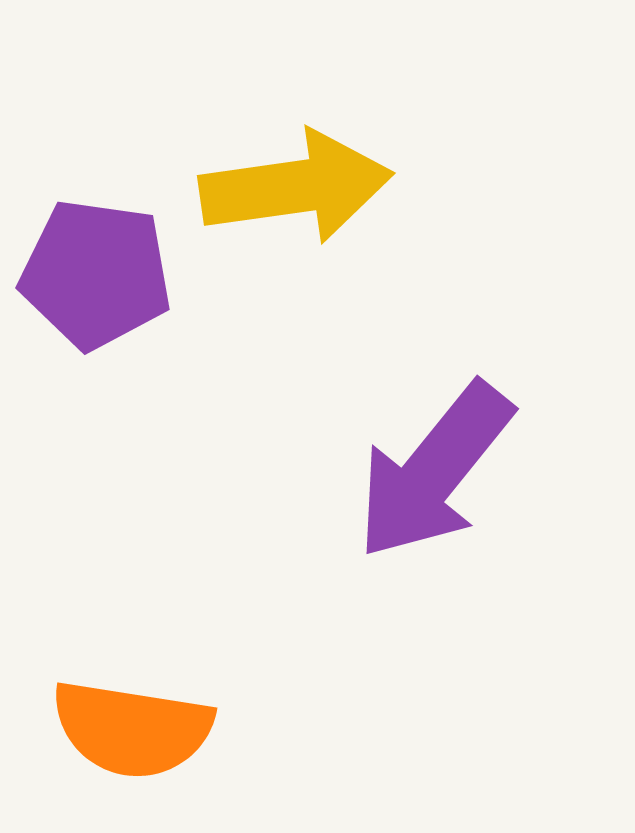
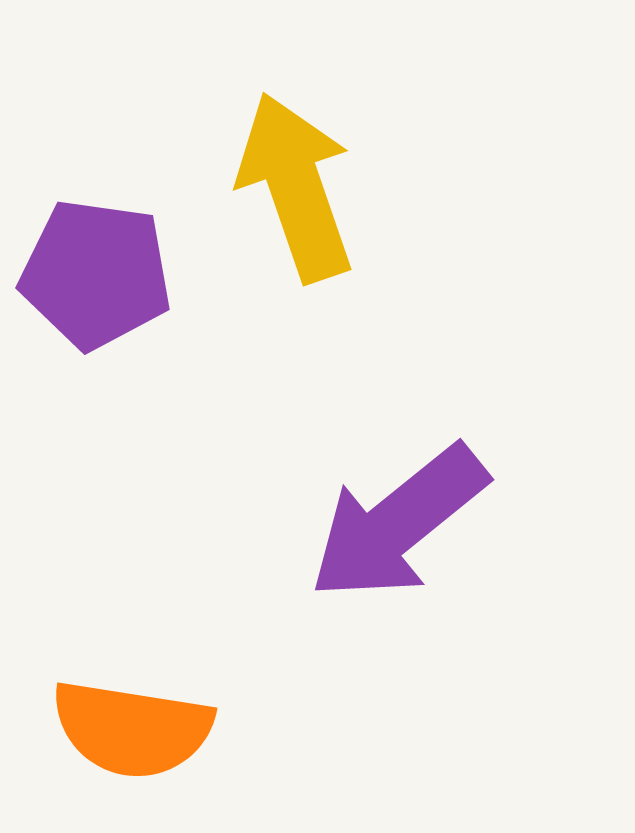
yellow arrow: rotated 101 degrees counterclockwise
purple arrow: moved 36 px left, 52 px down; rotated 12 degrees clockwise
